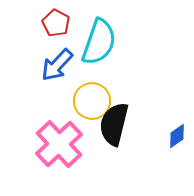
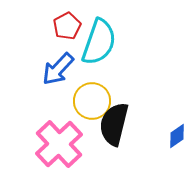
red pentagon: moved 11 px right, 3 px down; rotated 16 degrees clockwise
blue arrow: moved 1 px right, 4 px down
